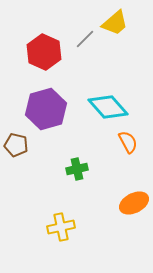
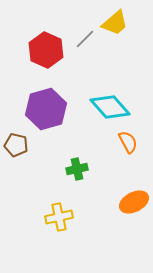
red hexagon: moved 2 px right, 2 px up
cyan diamond: moved 2 px right
orange ellipse: moved 1 px up
yellow cross: moved 2 px left, 10 px up
